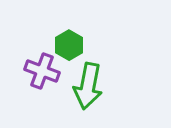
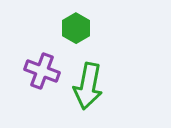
green hexagon: moved 7 px right, 17 px up
